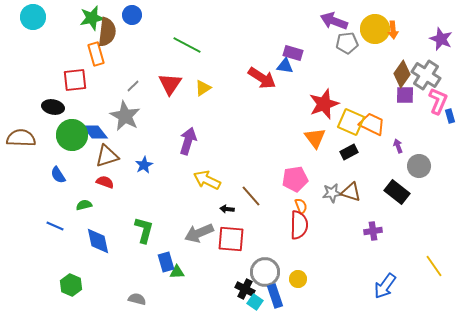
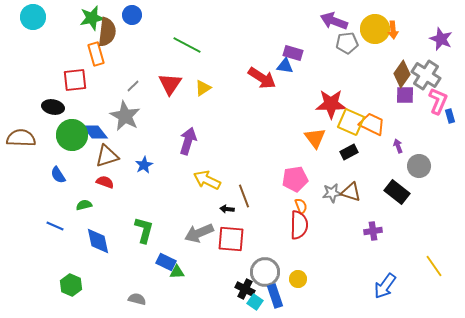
red star at (324, 104): moved 7 px right; rotated 20 degrees clockwise
brown line at (251, 196): moved 7 px left; rotated 20 degrees clockwise
blue rectangle at (166, 262): rotated 48 degrees counterclockwise
